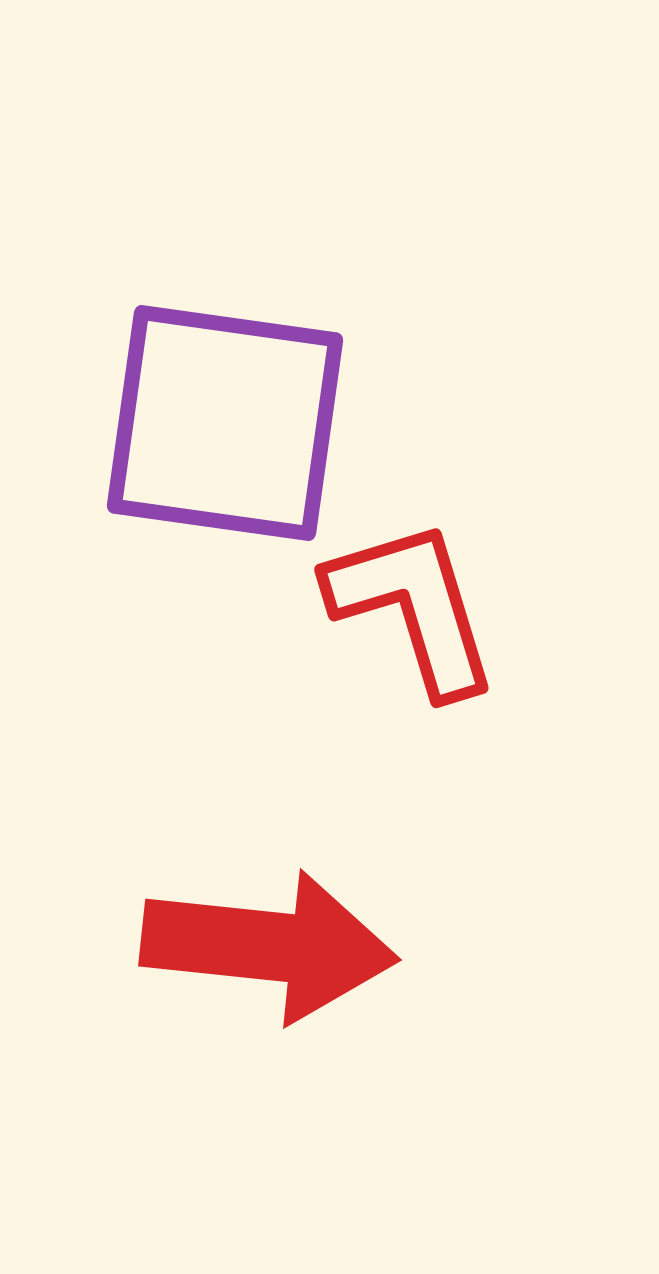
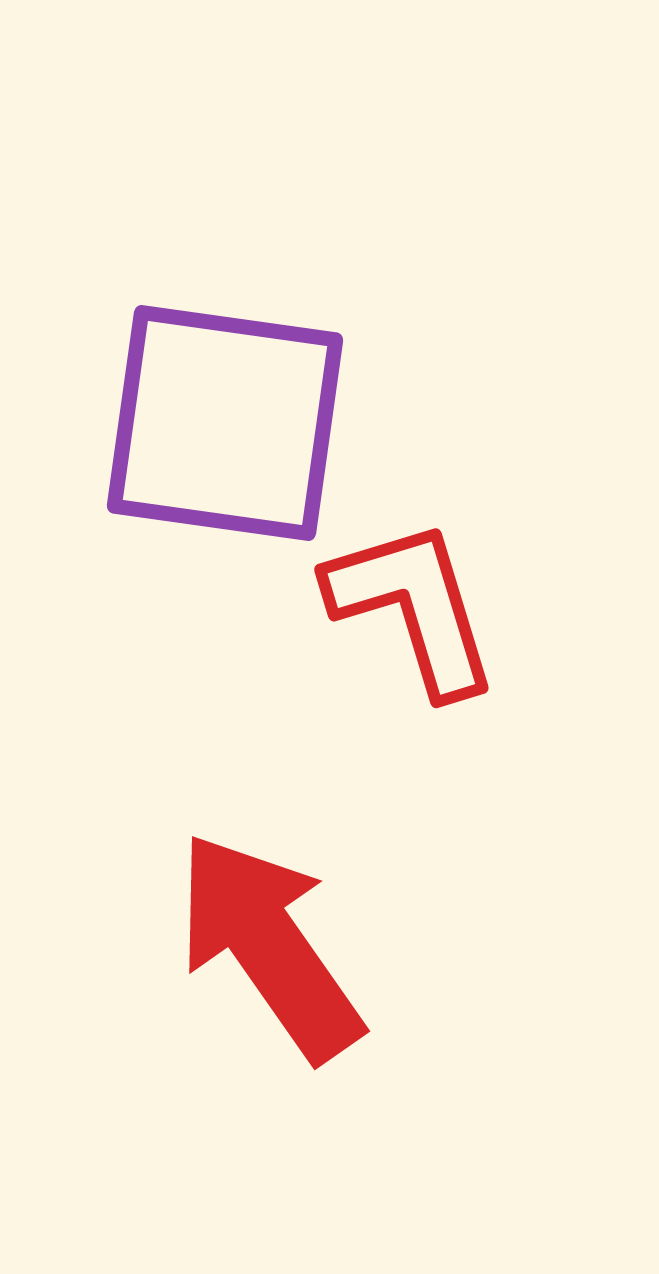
red arrow: rotated 131 degrees counterclockwise
